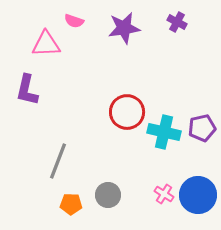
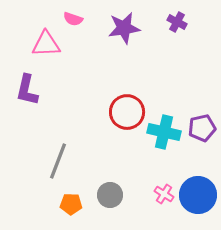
pink semicircle: moved 1 px left, 2 px up
gray circle: moved 2 px right
